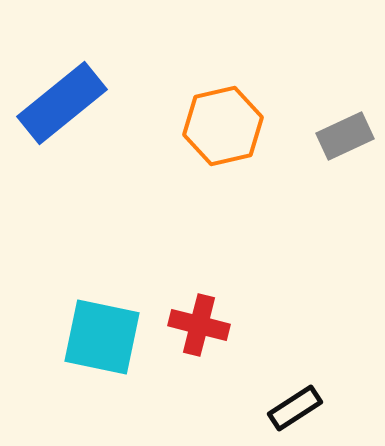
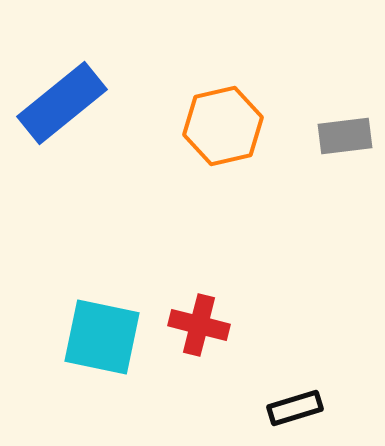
gray rectangle: rotated 18 degrees clockwise
black rectangle: rotated 16 degrees clockwise
